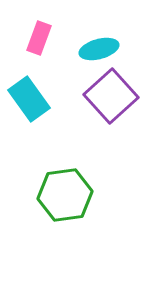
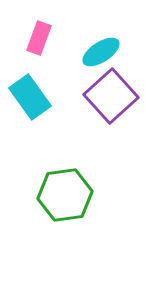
cyan ellipse: moved 2 px right, 3 px down; rotated 18 degrees counterclockwise
cyan rectangle: moved 1 px right, 2 px up
